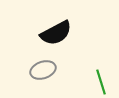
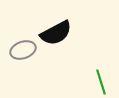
gray ellipse: moved 20 px left, 20 px up
